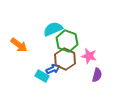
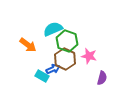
orange arrow: moved 9 px right
purple semicircle: moved 5 px right, 3 px down
